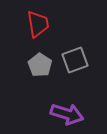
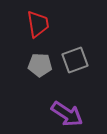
gray pentagon: rotated 30 degrees counterclockwise
purple arrow: rotated 16 degrees clockwise
